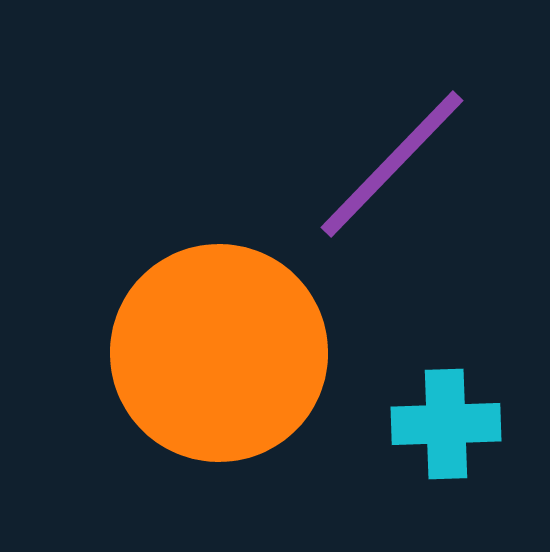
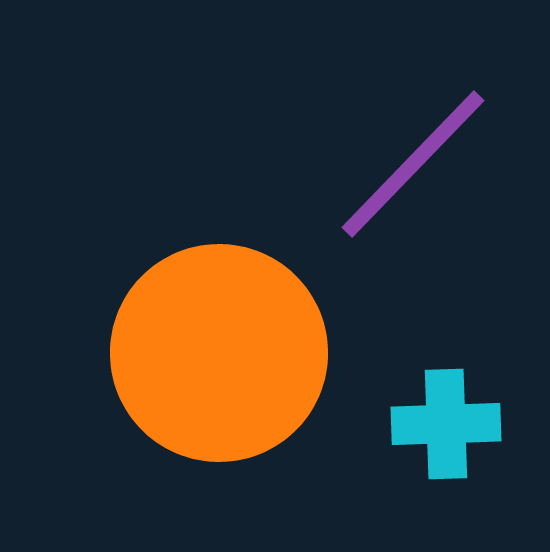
purple line: moved 21 px right
